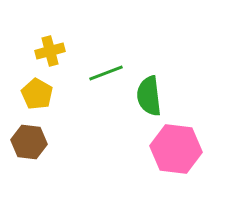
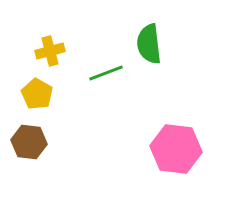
green semicircle: moved 52 px up
